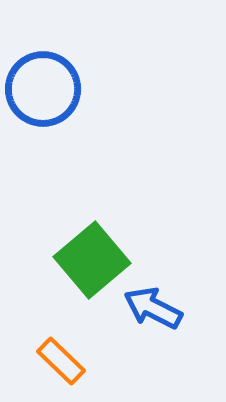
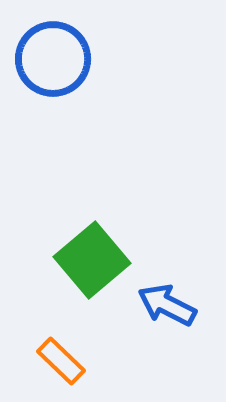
blue circle: moved 10 px right, 30 px up
blue arrow: moved 14 px right, 3 px up
